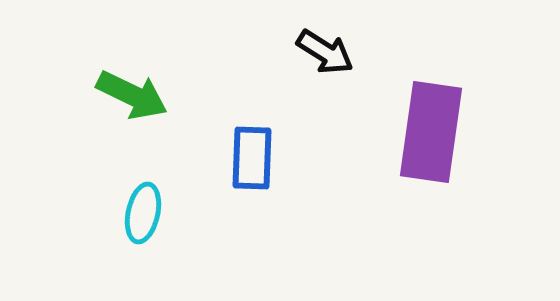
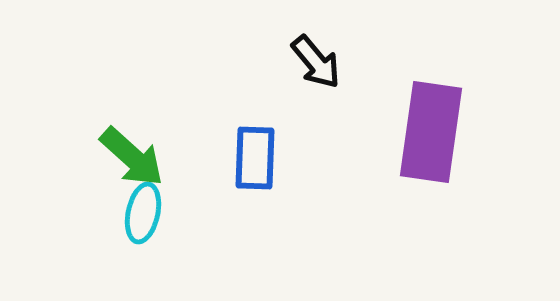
black arrow: moved 9 px left, 10 px down; rotated 18 degrees clockwise
green arrow: moved 62 px down; rotated 16 degrees clockwise
blue rectangle: moved 3 px right
